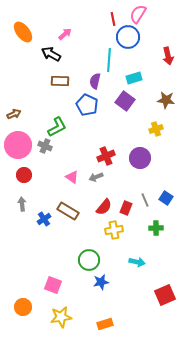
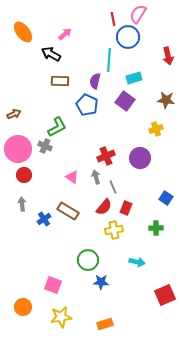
pink circle at (18, 145): moved 4 px down
gray arrow at (96, 177): rotated 96 degrees clockwise
gray line at (145, 200): moved 32 px left, 13 px up
green circle at (89, 260): moved 1 px left
blue star at (101, 282): rotated 14 degrees clockwise
